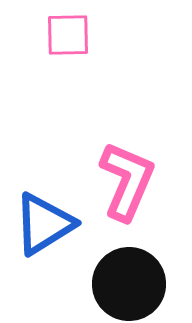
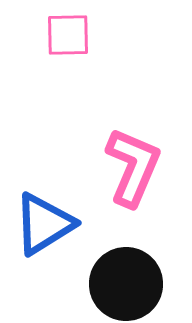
pink L-shape: moved 6 px right, 14 px up
black circle: moved 3 px left
